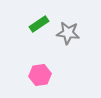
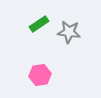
gray star: moved 1 px right, 1 px up
